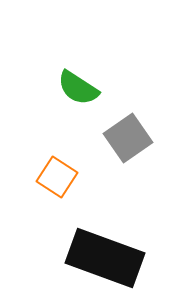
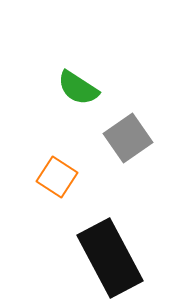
black rectangle: moved 5 px right; rotated 42 degrees clockwise
